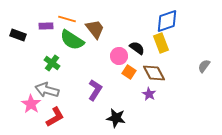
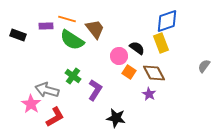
green cross: moved 21 px right, 13 px down
